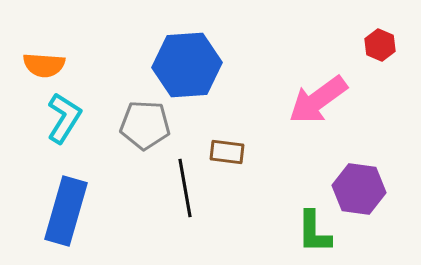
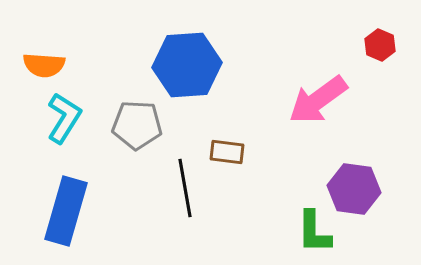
gray pentagon: moved 8 px left
purple hexagon: moved 5 px left
